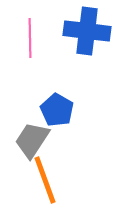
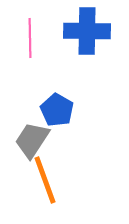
blue cross: rotated 6 degrees counterclockwise
